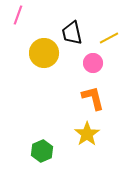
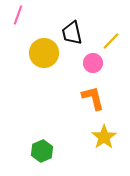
yellow line: moved 2 px right, 3 px down; rotated 18 degrees counterclockwise
yellow star: moved 17 px right, 3 px down
